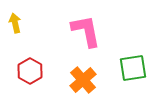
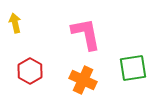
pink L-shape: moved 3 px down
orange cross: rotated 24 degrees counterclockwise
